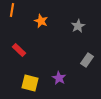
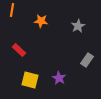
orange star: rotated 16 degrees counterclockwise
yellow square: moved 3 px up
